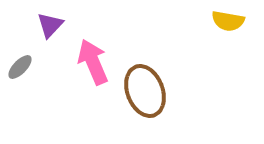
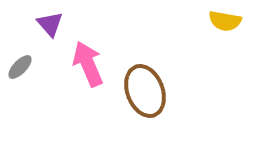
yellow semicircle: moved 3 px left
purple triangle: moved 1 px up; rotated 24 degrees counterclockwise
pink arrow: moved 5 px left, 2 px down
